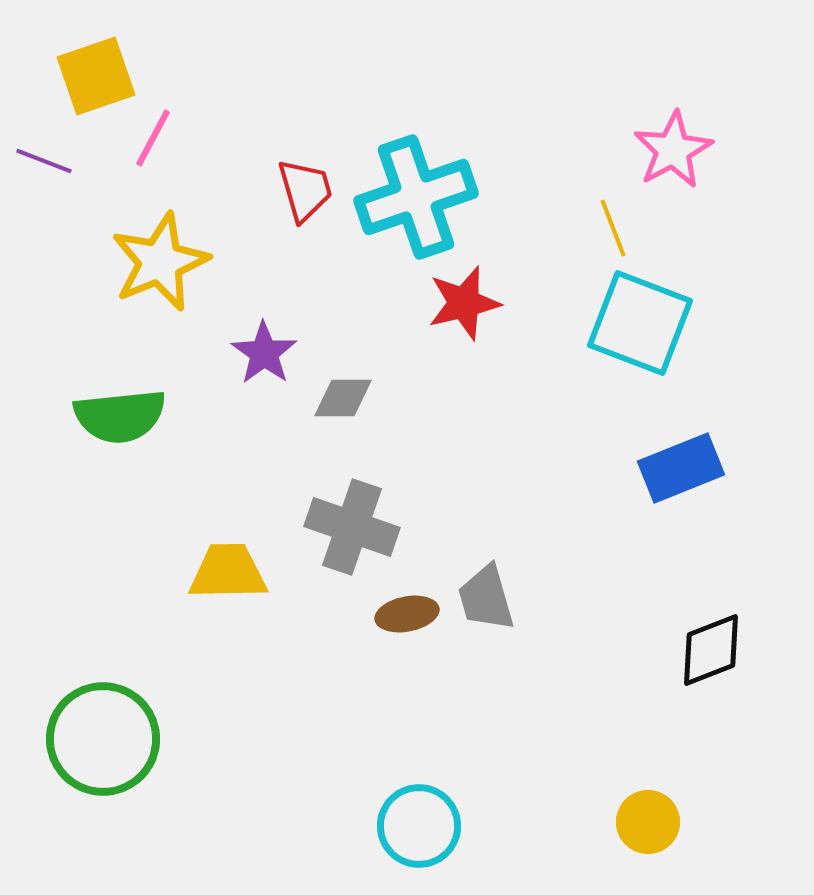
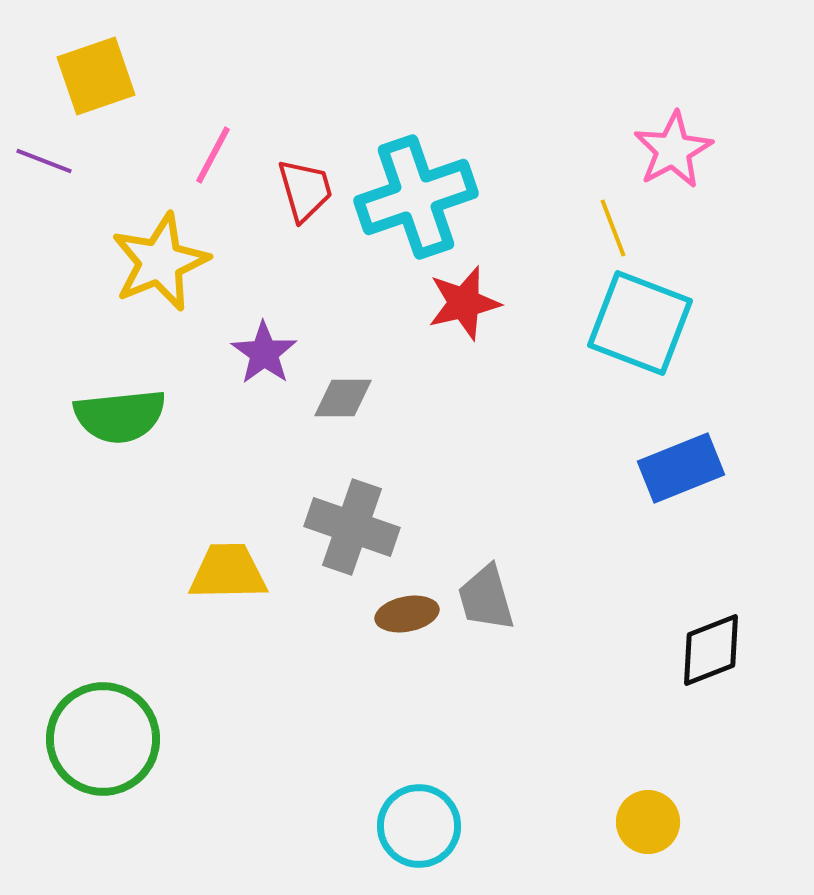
pink line: moved 60 px right, 17 px down
